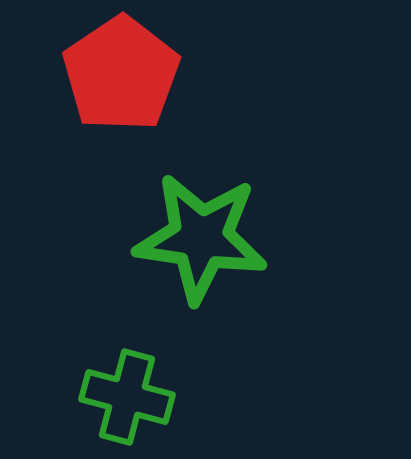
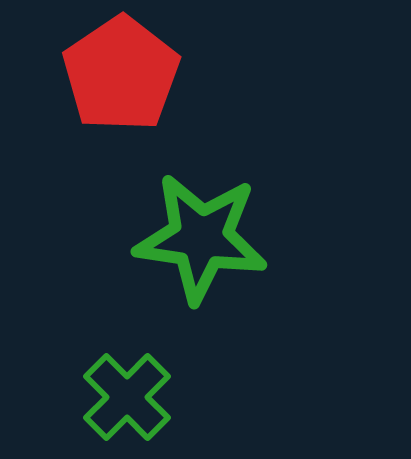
green cross: rotated 30 degrees clockwise
